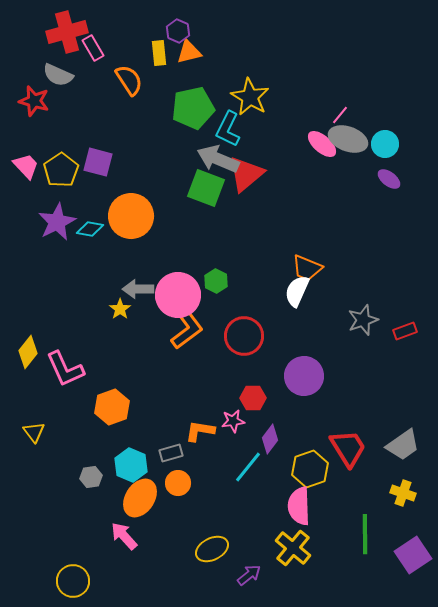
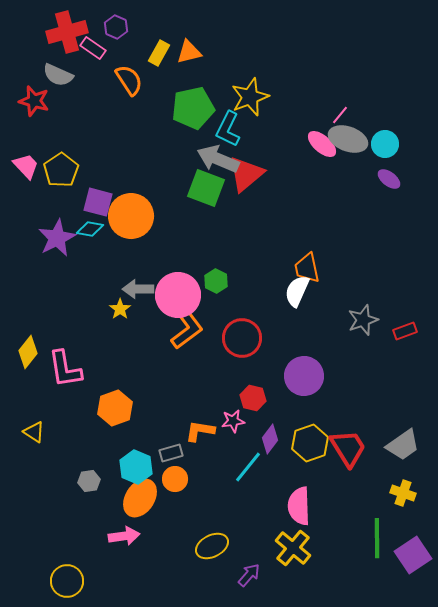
purple hexagon at (178, 31): moved 62 px left, 4 px up
pink rectangle at (93, 48): rotated 25 degrees counterclockwise
yellow rectangle at (159, 53): rotated 35 degrees clockwise
yellow star at (250, 97): rotated 21 degrees clockwise
purple square at (98, 162): moved 40 px down
purple star at (57, 222): moved 16 px down
orange trapezoid at (307, 268): rotated 56 degrees clockwise
red circle at (244, 336): moved 2 px left, 2 px down
pink L-shape at (65, 369): rotated 15 degrees clockwise
red hexagon at (253, 398): rotated 15 degrees clockwise
orange hexagon at (112, 407): moved 3 px right, 1 px down
yellow triangle at (34, 432): rotated 20 degrees counterclockwise
cyan hexagon at (131, 465): moved 5 px right, 2 px down
yellow hexagon at (310, 469): moved 26 px up
gray hexagon at (91, 477): moved 2 px left, 4 px down
orange circle at (178, 483): moved 3 px left, 4 px up
green line at (365, 534): moved 12 px right, 4 px down
pink arrow at (124, 536): rotated 124 degrees clockwise
yellow ellipse at (212, 549): moved 3 px up
purple arrow at (249, 575): rotated 10 degrees counterclockwise
yellow circle at (73, 581): moved 6 px left
